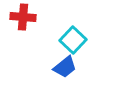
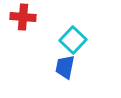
blue trapezoid: rotated 140 degrees clockwise
